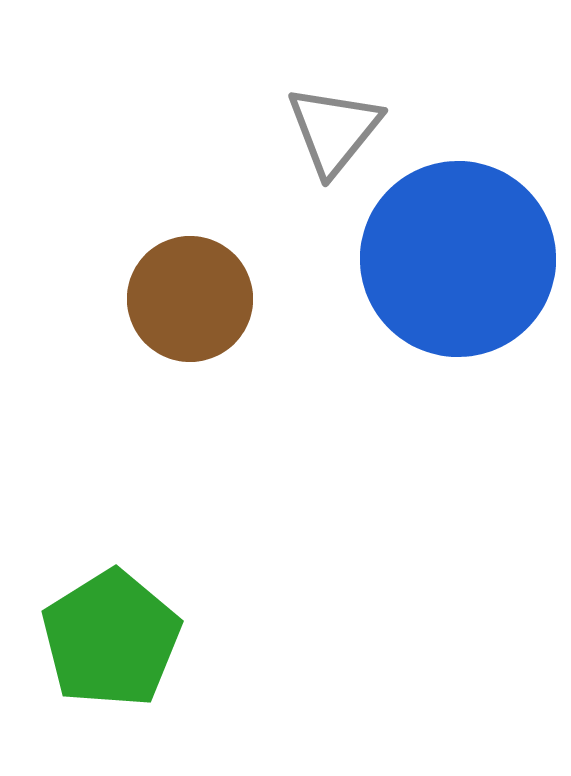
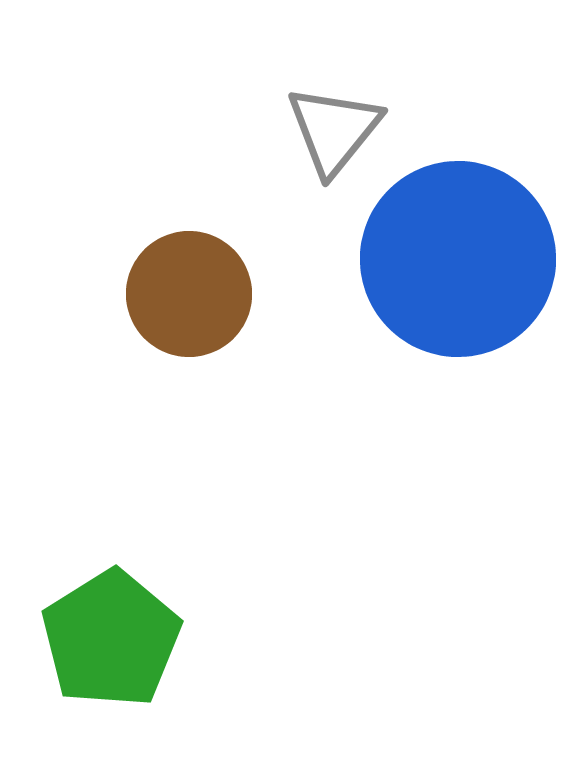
brown circle: moved 1 px left, 5 px up
